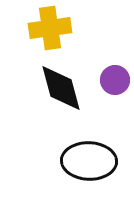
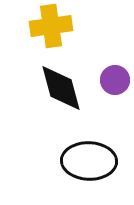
yellow cross: moved 1 px right, 2 px up
